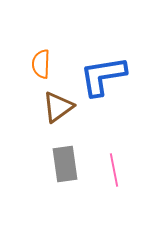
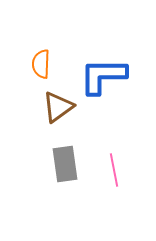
blue L-shape: rotated 9 degrees clockwise
